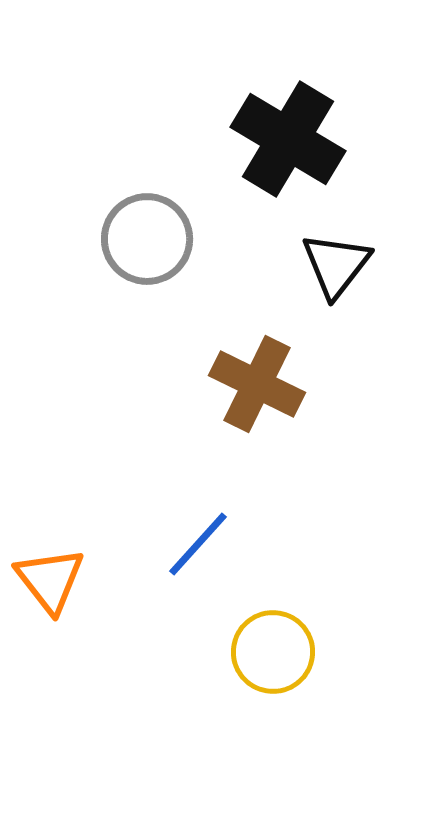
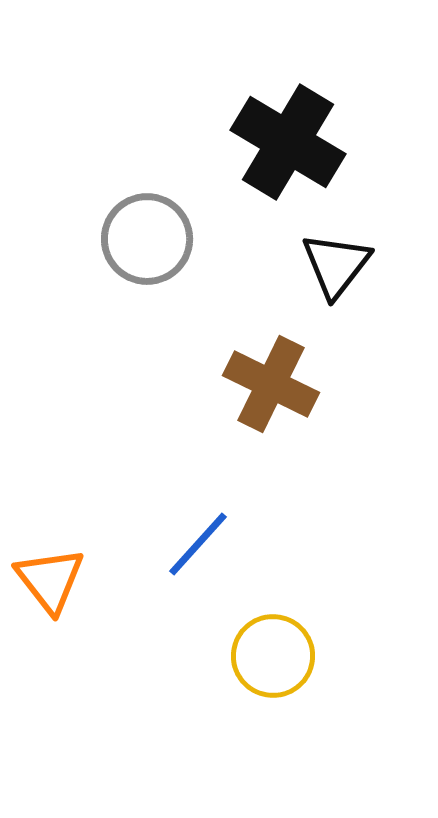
black cross: moved 3 px down
brown cross: moved 14 px right
yellow circle: moved 4 px down
